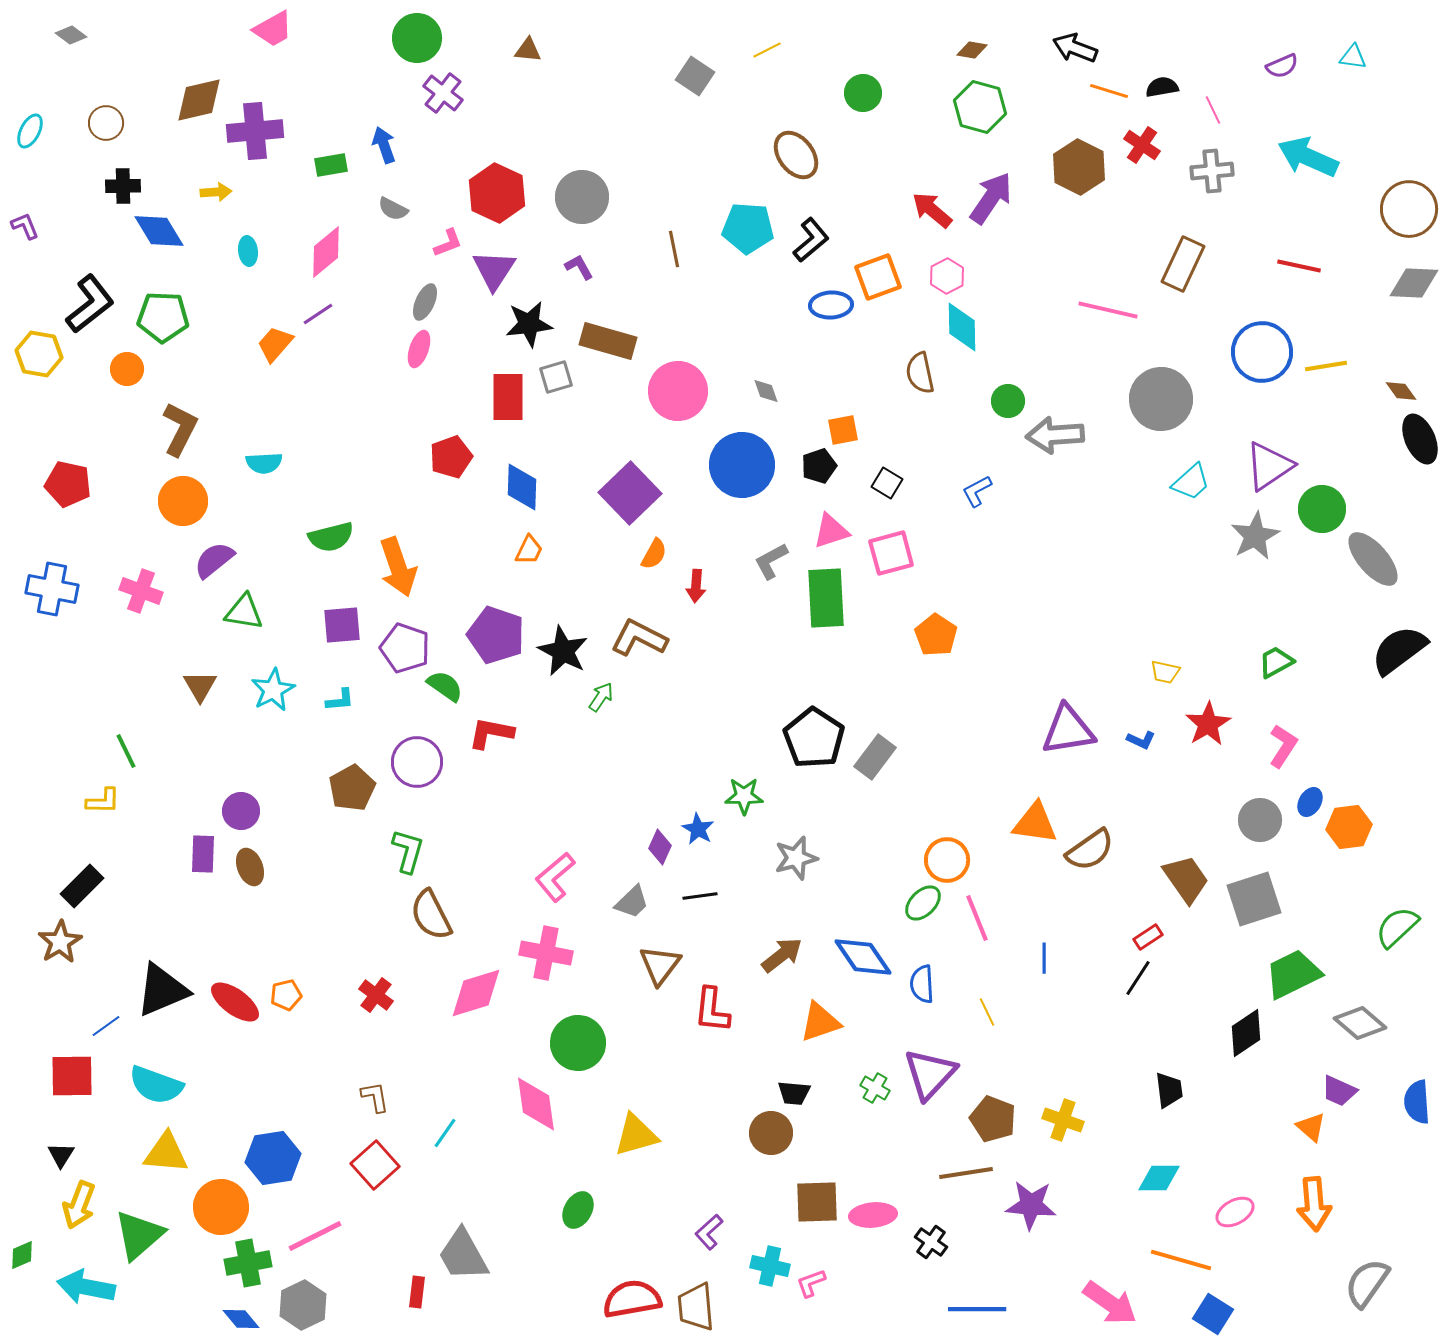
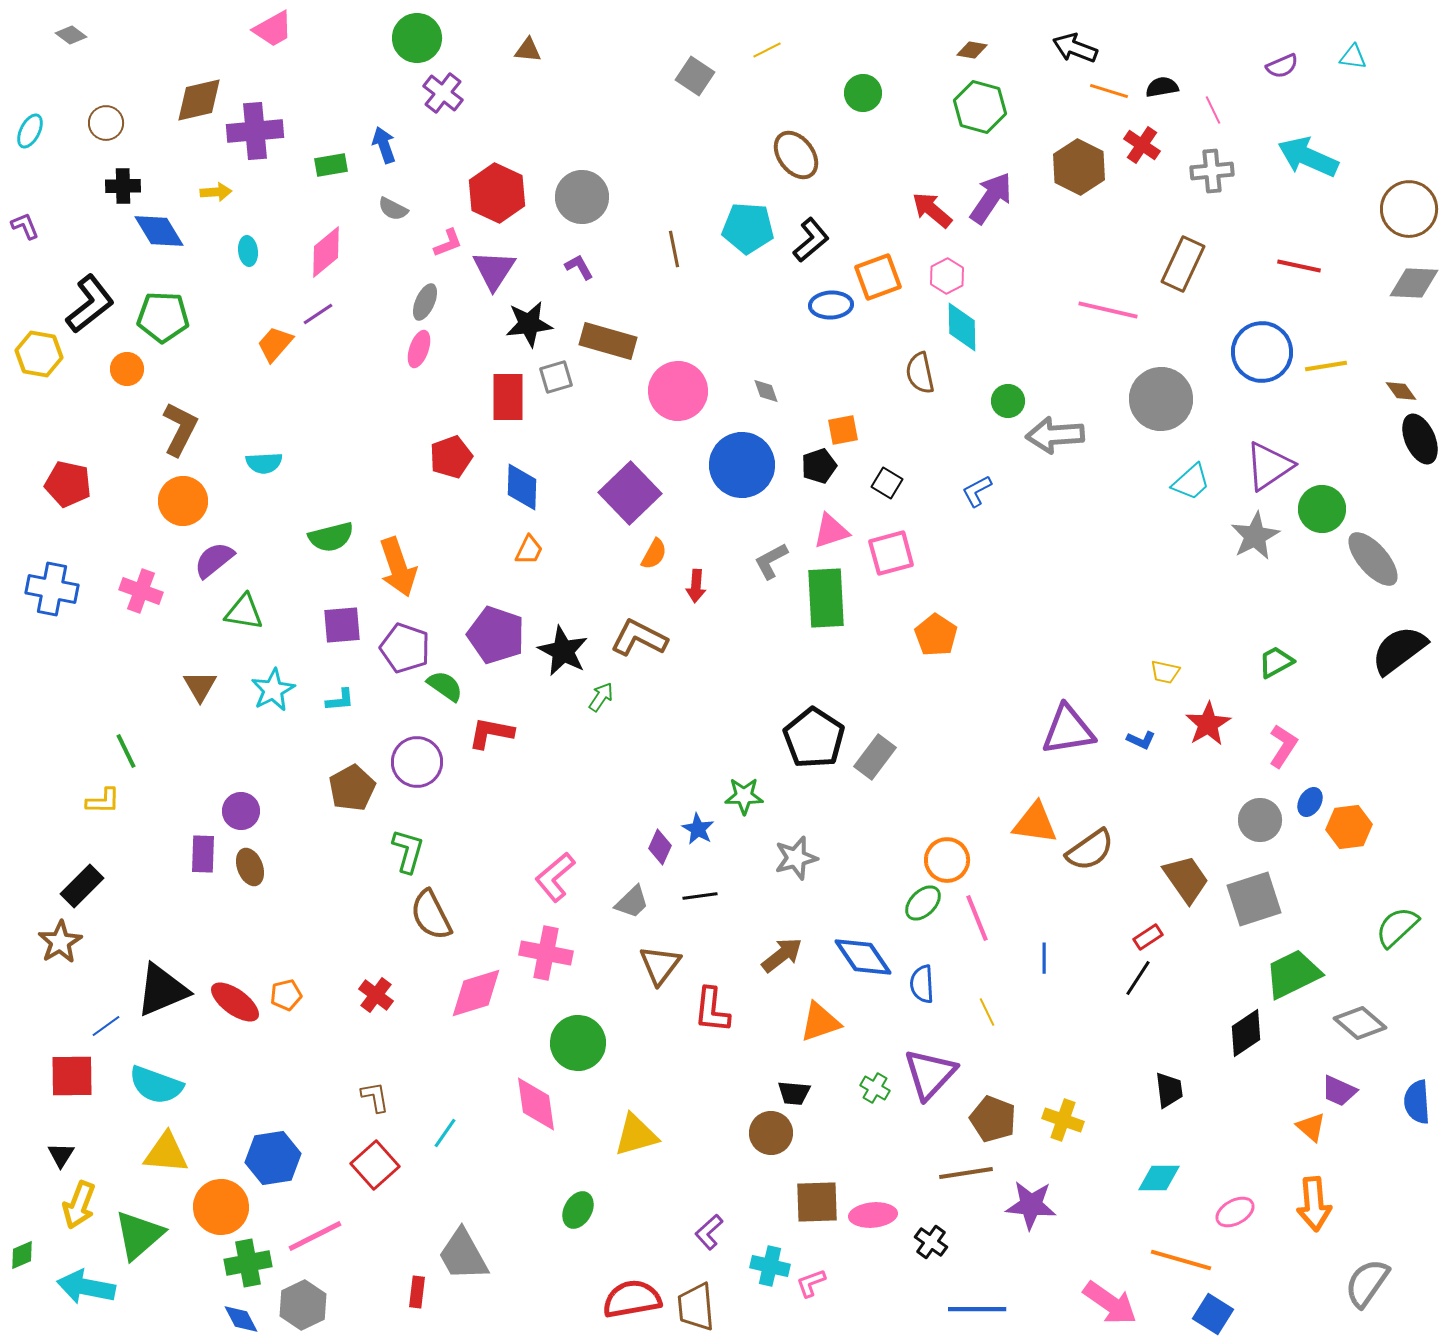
blue diamond at (241, 1319): rotated 12 degrees clockwise
